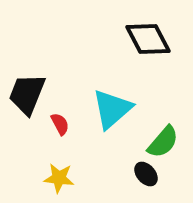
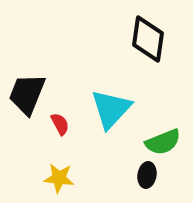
black diamond: rotated 36 degrees clockwise
cyan triangle: moved 1 px left; rotated 6 degrees counterclockwise
green semicircle: rotated 27 degrees clockwise
black ellipse: moved 1 px right, 1 px down; rotated 50 degrees clockwise
